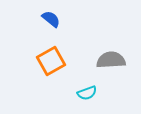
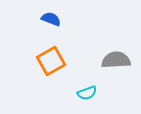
blue semicircle: rotated 18 degrees counterclockwise
gray semicircle: moved 5 px right
